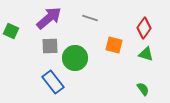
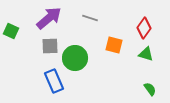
blue rectangle: moved 1 px right, 1 px up; rotated 15 degrees clockwise
green semicircle: moved 7 px right
